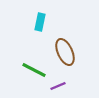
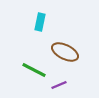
brown ellipse: rotated 40 degrees counterclockwise
purple line: moved 1 px right, 1 px up
